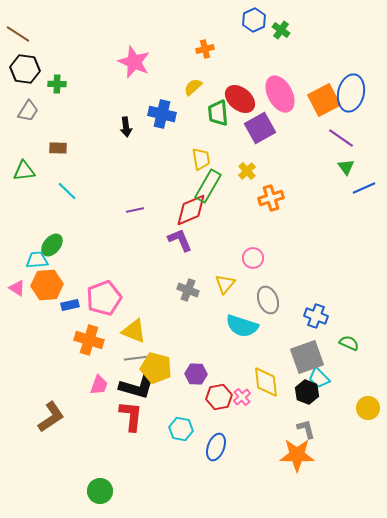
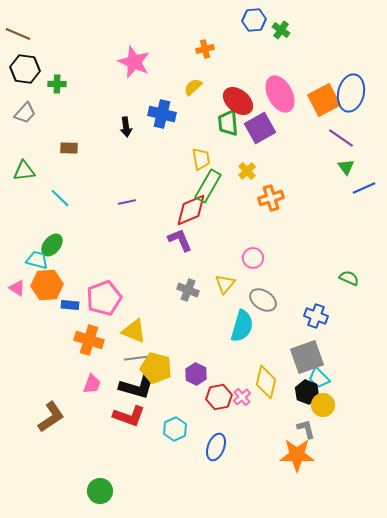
blue hexagon at (254, 20): rotated 20 degrees clockwise
brown line at (18, 34): rotated 10 degrees counterclockwise
red ellipse at (240, 99): moved 2 px left, 2 px down
gray trapezoid at (28, 111): moved 3 px left, 2 px down; rotated 10 degrees clockwise
green trapezoid at (218, 113): moved 10 px right, 10 px down
brown rectangle at (58, 148): moved 11 px right
cyan line at (67, 191): moved 7 px left, 7 px down
purple line at (135, 210): moved 8 px left, 8 px up
cyan trapezoid at (37, 260): rotated 20 degrees clockwise
gray ellipse at (268, 300): moved 5 px left; rotated 36 degrees counterclockwise
blue rectangle at (70, 305): rotated 18 degrees clockwise
cyan semicircle at (242, 326): rotated 92 degrees counterclockwise
green semicircle at (349, 343): moved 65 px up
purple hexagon at (196, 374): rotated 25 degrees clockwise
yellow diamond at (266, 382): rotated 20 degrees clockwise
pink trapezoid at (99, 385): moved 7 px left, 1 px up
yellow circle at (368, 408): moved 45 px left, 3 px up
red L-shape at (131, 416): moved 2 px left; rotated 104 degrees clockwise
cyan hexagon at (181, 429): moved 6 px left; rotated 25 degrees clockwise
